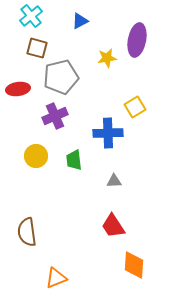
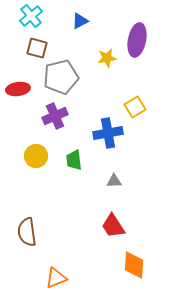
blue cross: rotated 8 degrees counterclockwise
